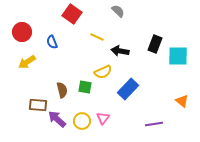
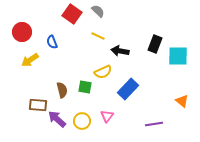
gray semicircle: moved 20 px left
yellow line: moved 1 px right, 1 px up
yellow arrow: moved 3 px right, 2 px up
pink triangle: moved 4 px right, 2 px up
